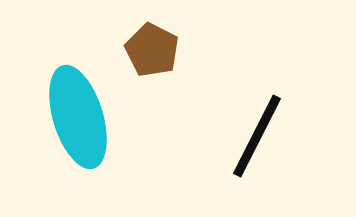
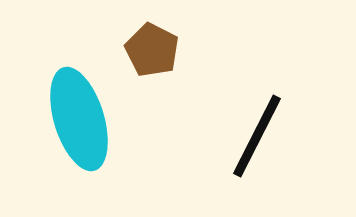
cyan ellipse: moved 1 px right, 2 px down
